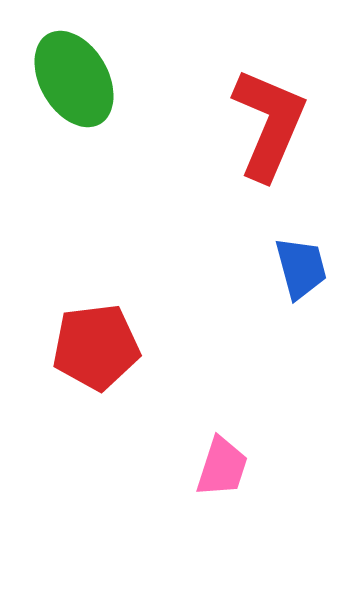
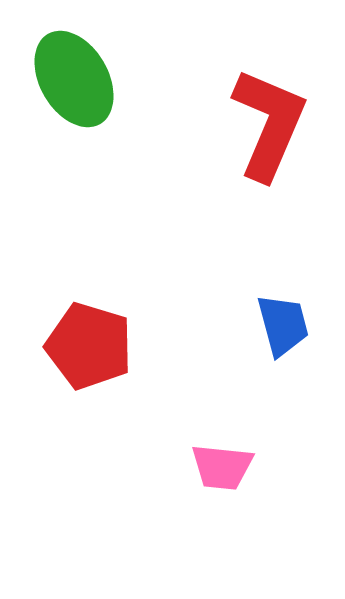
blue trapezoid: moved 18 px left, 57 px down
red pentagon: moved 7 px left, 1 px up; rotated 24 degrees clockwise
pink trapezoid: rotated 78 degrees clockwise
